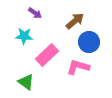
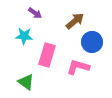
blue circle: moved 3 px right
pink rectangle: rotated 30 degrees counterclockwise
